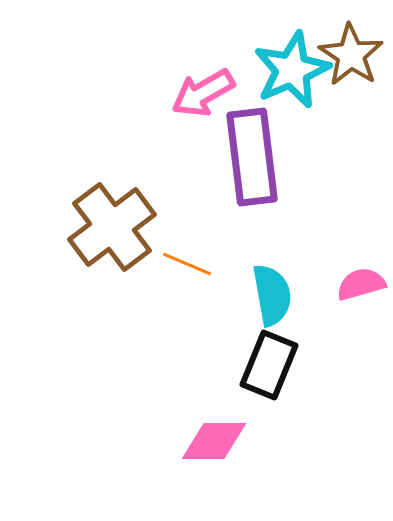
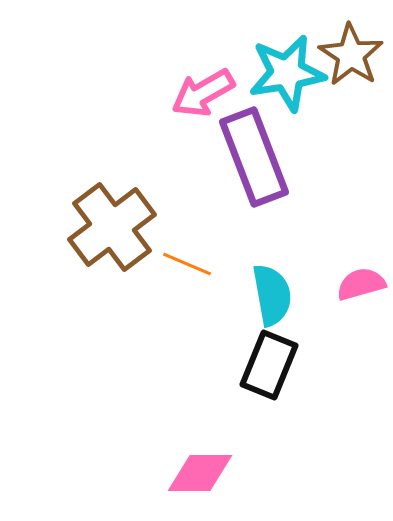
cyan star: moved 5 px left, 3 px down; rotated 14 degrees clockwise
purple rectangle: moved 2 px right; rotated 14 degrees counterclockwise
pink diamond: moved 14 px left, 32 px down
